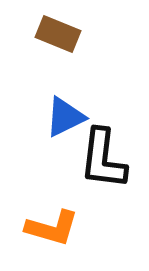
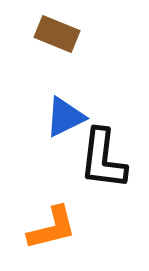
brown rectangle: moved 1 px left
orange L-shape: rotated 30 degrees counterclockwise
